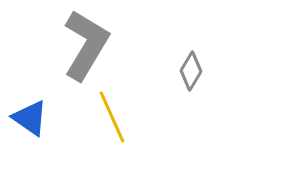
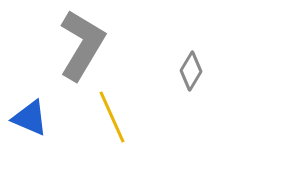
gray L-shape: moved 4 px left
blue triangle: rotated 12 degrees counterclockwise
